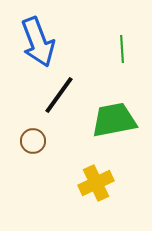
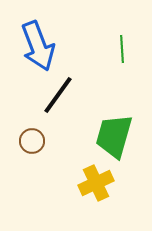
blue arrow: moved 4 px down
black line: moved 1 px left
green trapezoid: moved 16 px down; rotated 63 degrees counterclockwise
brown circle: moved 1 px left
